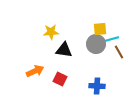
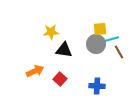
red square: rotated 16 degrees clockwise
